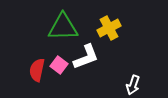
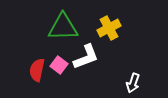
white arrow: moved 2 px up
